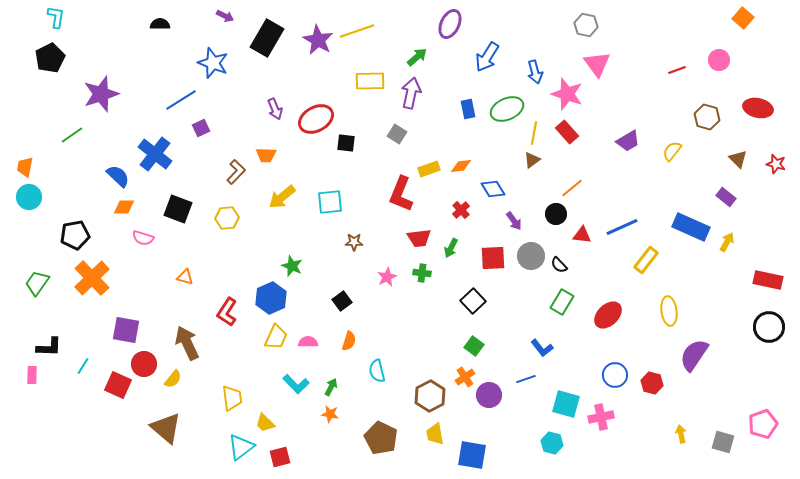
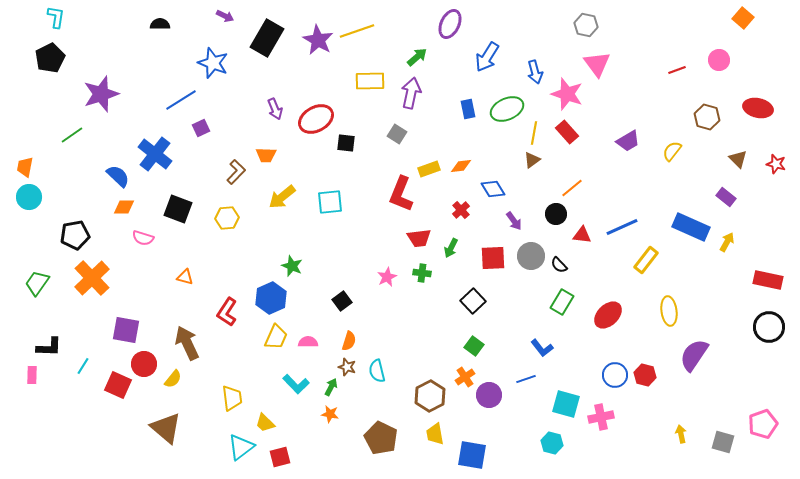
brown star at (354, 242): moved 7 px left, 125 px down; rotated 18 degrees clockwise
red hexagon at (652, 383): moved 7 px left, 8 px up
